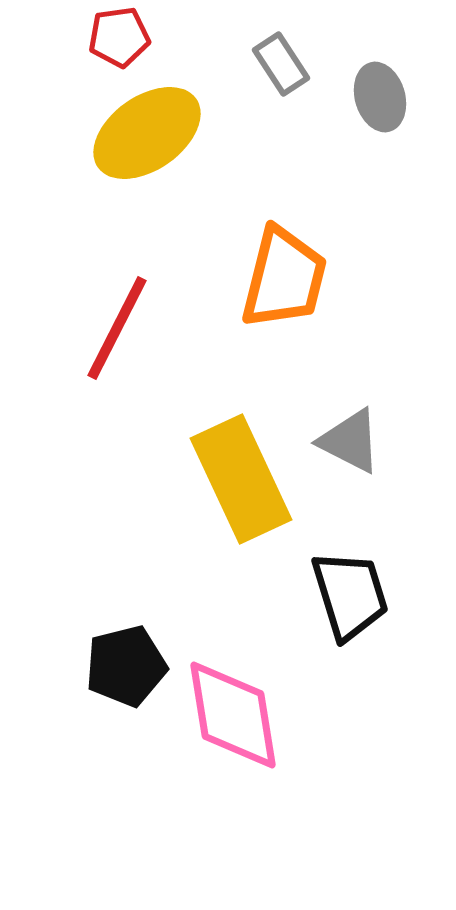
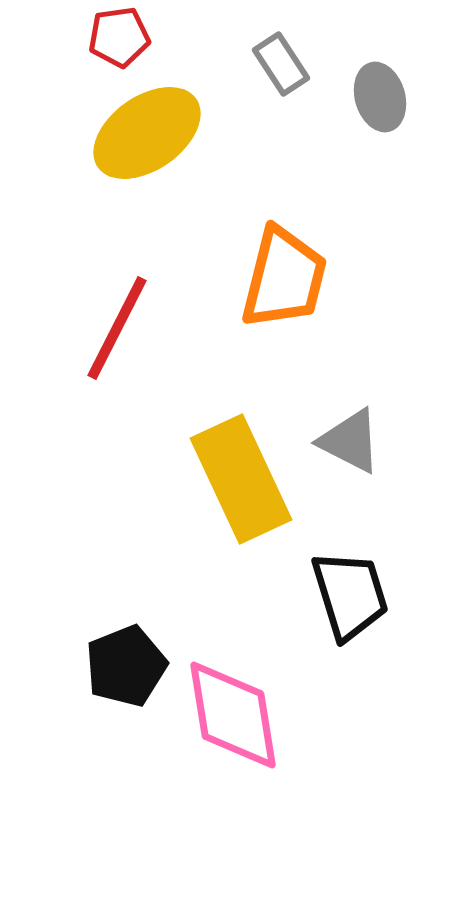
black pentagon: rotated 8 degrees counterclockwise
